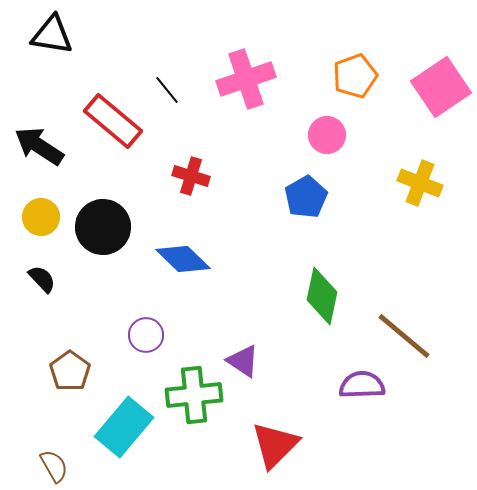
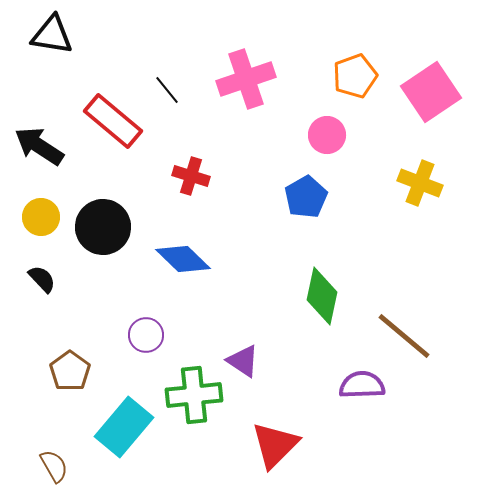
pink square: moved 10 px left, 5 px down
